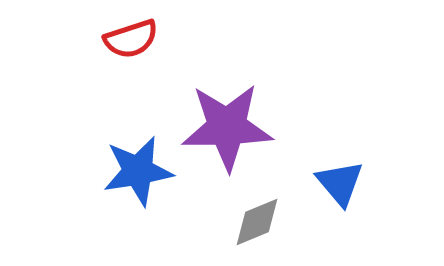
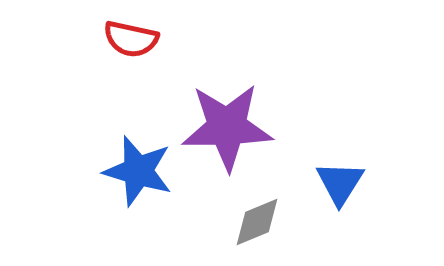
red semicircle: rotated 30 degrees clockwise
blue star: rotated 26 degrees clockwise
blue triangle: rotated 12 degrees clockwise
